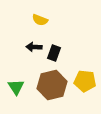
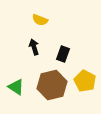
black arrow: rotated 70 degrees clockwise
black rectangle: moved 9 px right, 1 px down
yellow pentagon: rotated 20 degrees clockwise
green triangle: rotated 24 degrees counterclockwise
